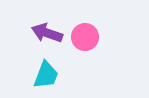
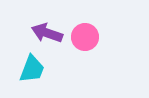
cyan trapezoid: moved 14 px left, 6 px up
